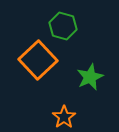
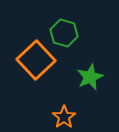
green hexagon: moved 1 px right, 7 px down
orange square: moved 2 px left
